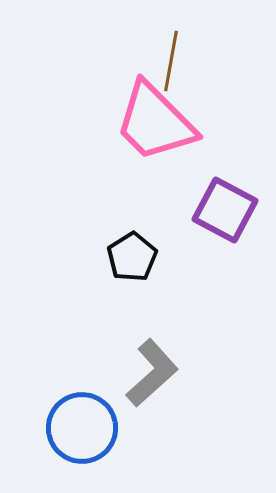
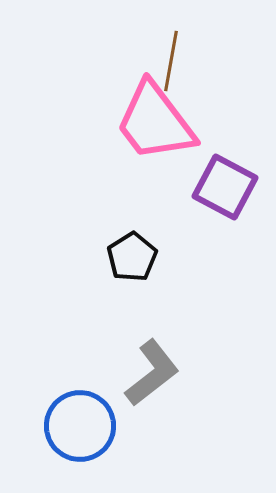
pink trapezoid: rotated 8 degrees clockwise
purple square: moved 23 px up
gray L-shape: rotated 4 degrees clockwise
blue circle: moved 2 px left, 2 px up
